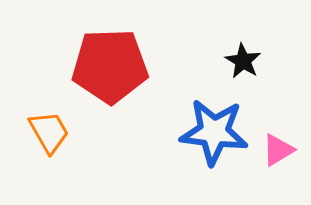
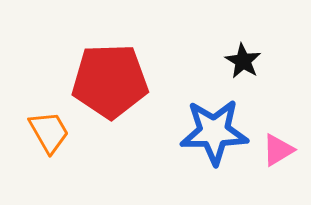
red pentagon: moved 15 px down
blue star: rotated 8 degrees counterclockwise
